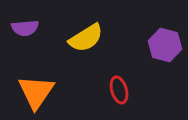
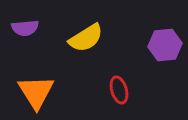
purple hexagon: rotated 20 degrees counterclockwise
orange triangle: rotated 6 degrees counterclockwise
